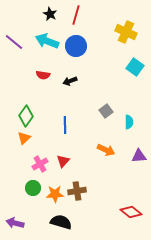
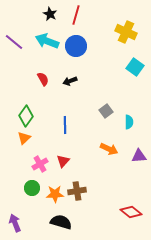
red semicircle: moved 4 px down; rotated 128 degrees counterclockwise
orange arrow: moved 3 px right, 1 px up
green circle: moved 1 px left
purple arrow: rotated 54 degrees clockwise
